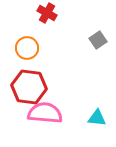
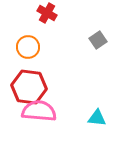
orange circle: moved 1 px right, 1 px up
pink semicircle: moved 6 px left, 2 px up
